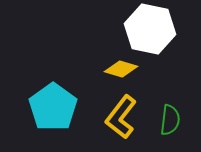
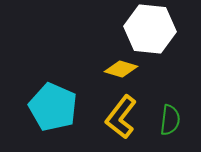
white hexagon: rotated 6 degrees counterclockwise
cyan pentagon: rotated 12 degrees counterclockwise
